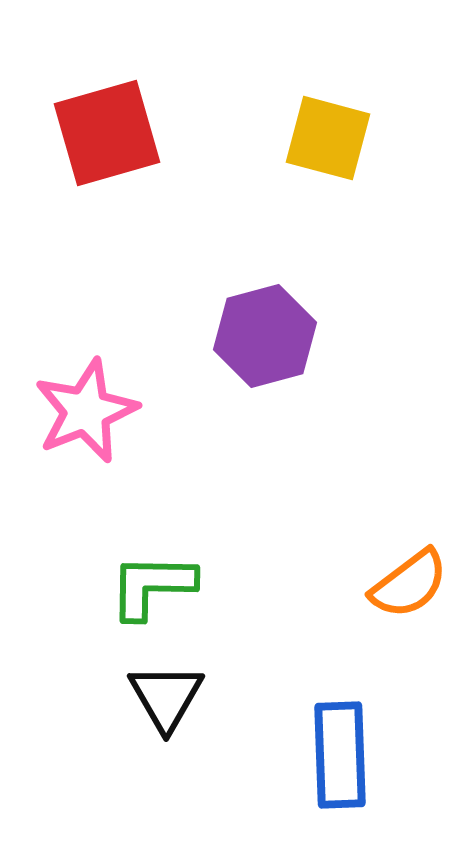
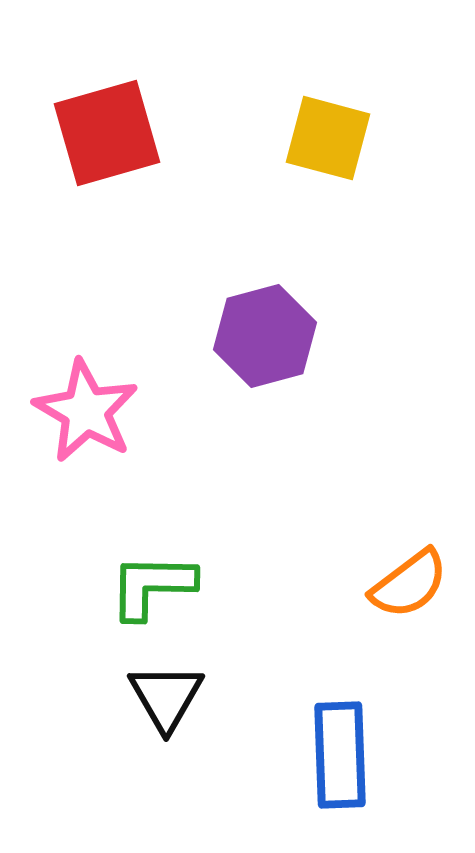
pink star: rotated 20 degrees counterclockwise
